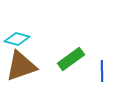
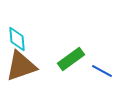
cyan diamond: rotated 70 degrees clockwise
blue line: rotated 60 degrees counterclockwise
